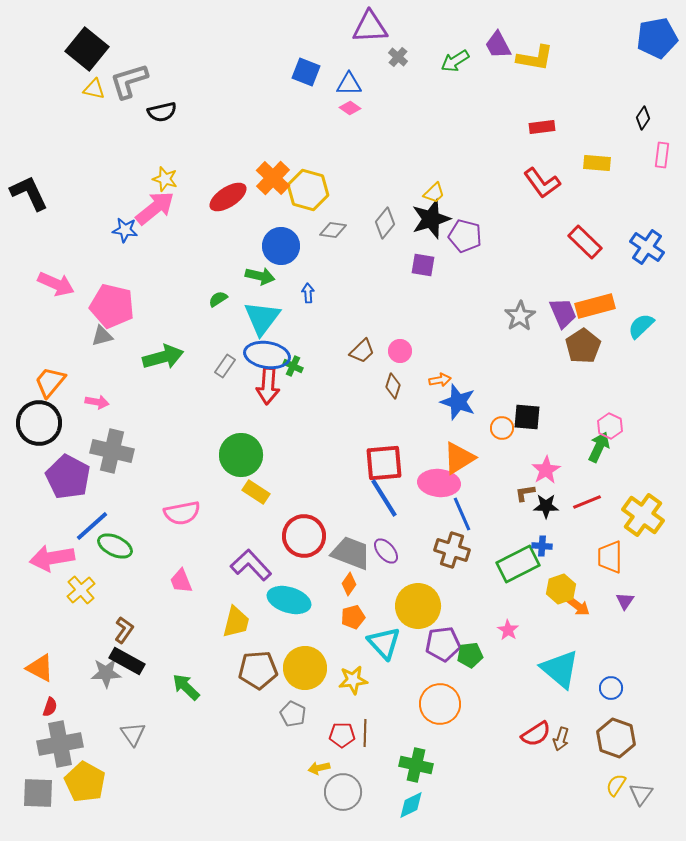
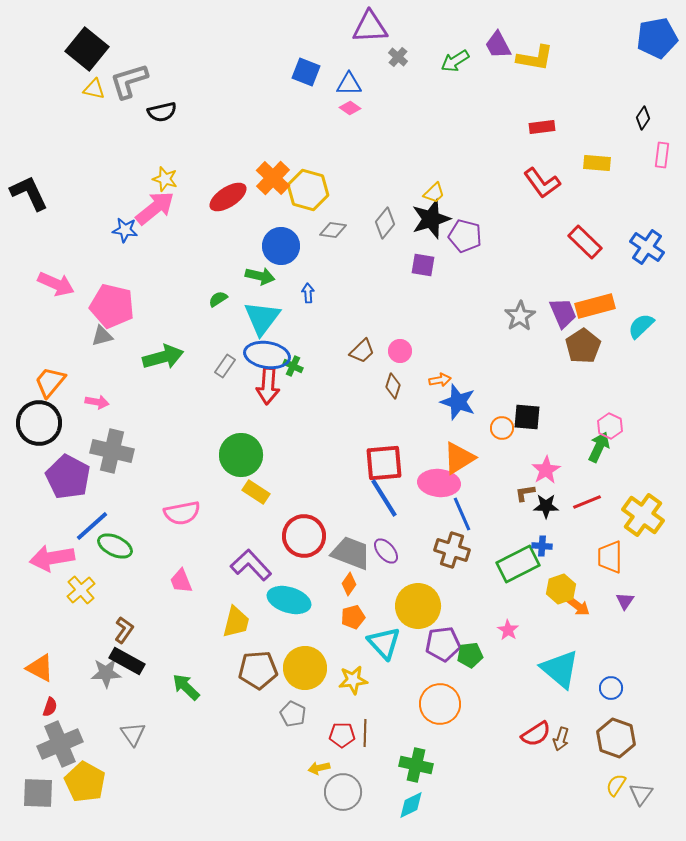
gray cross at (60, 744): rotated 12 degrees counterclockwise
